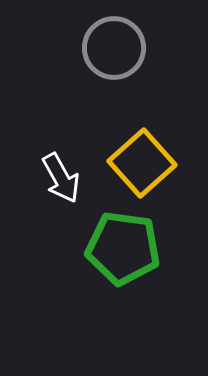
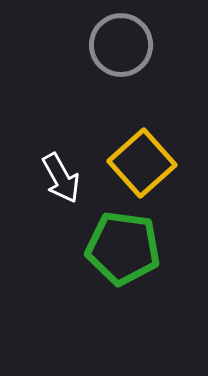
gray circle: moved 7 px right, 3 px up
